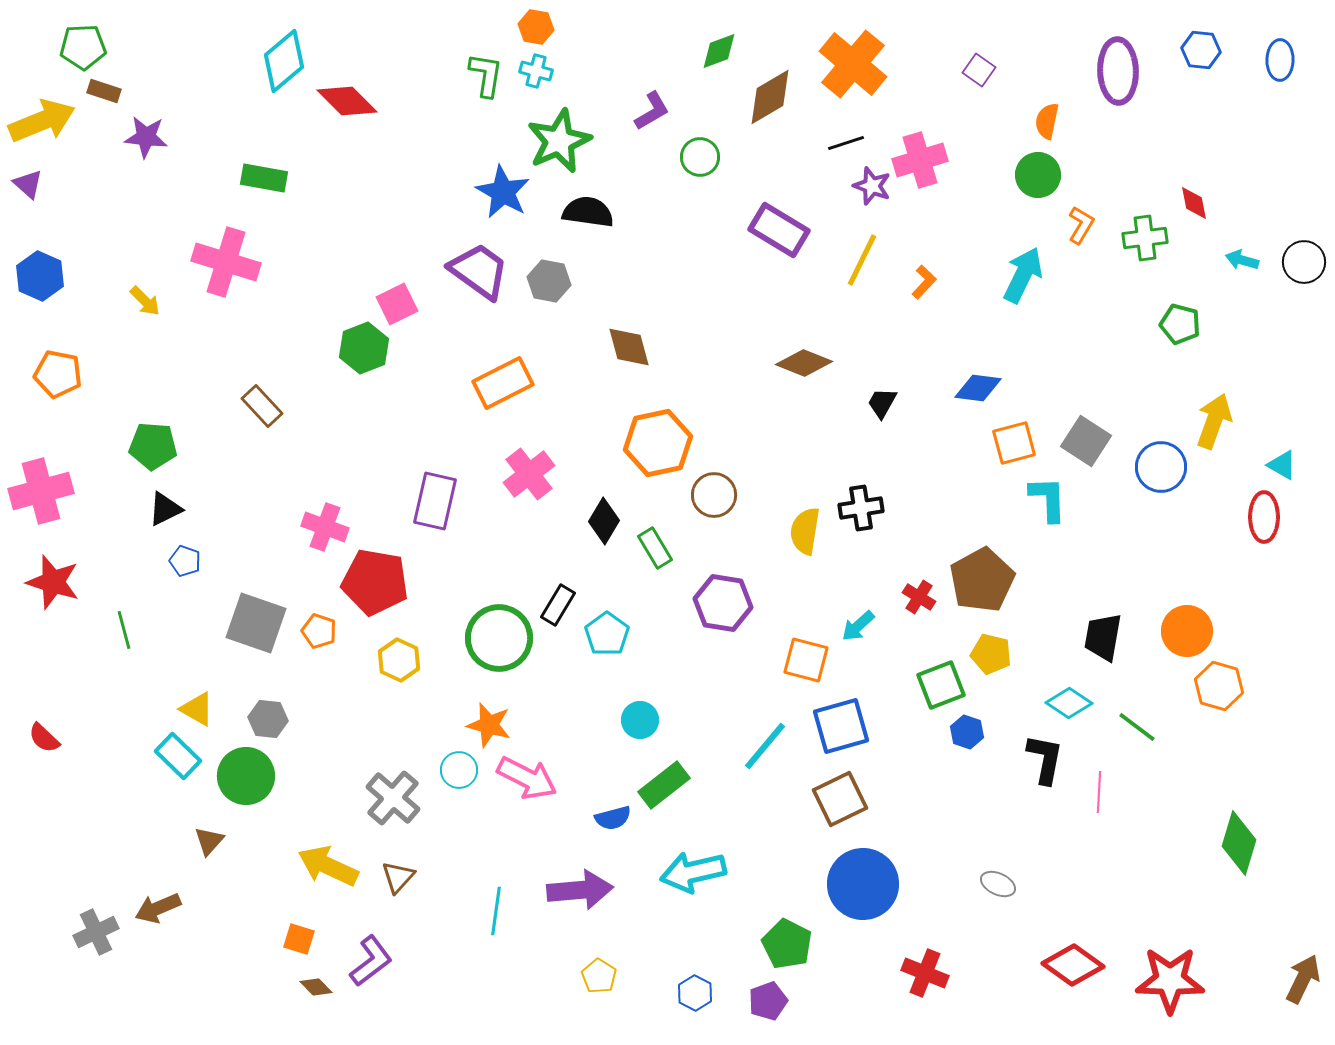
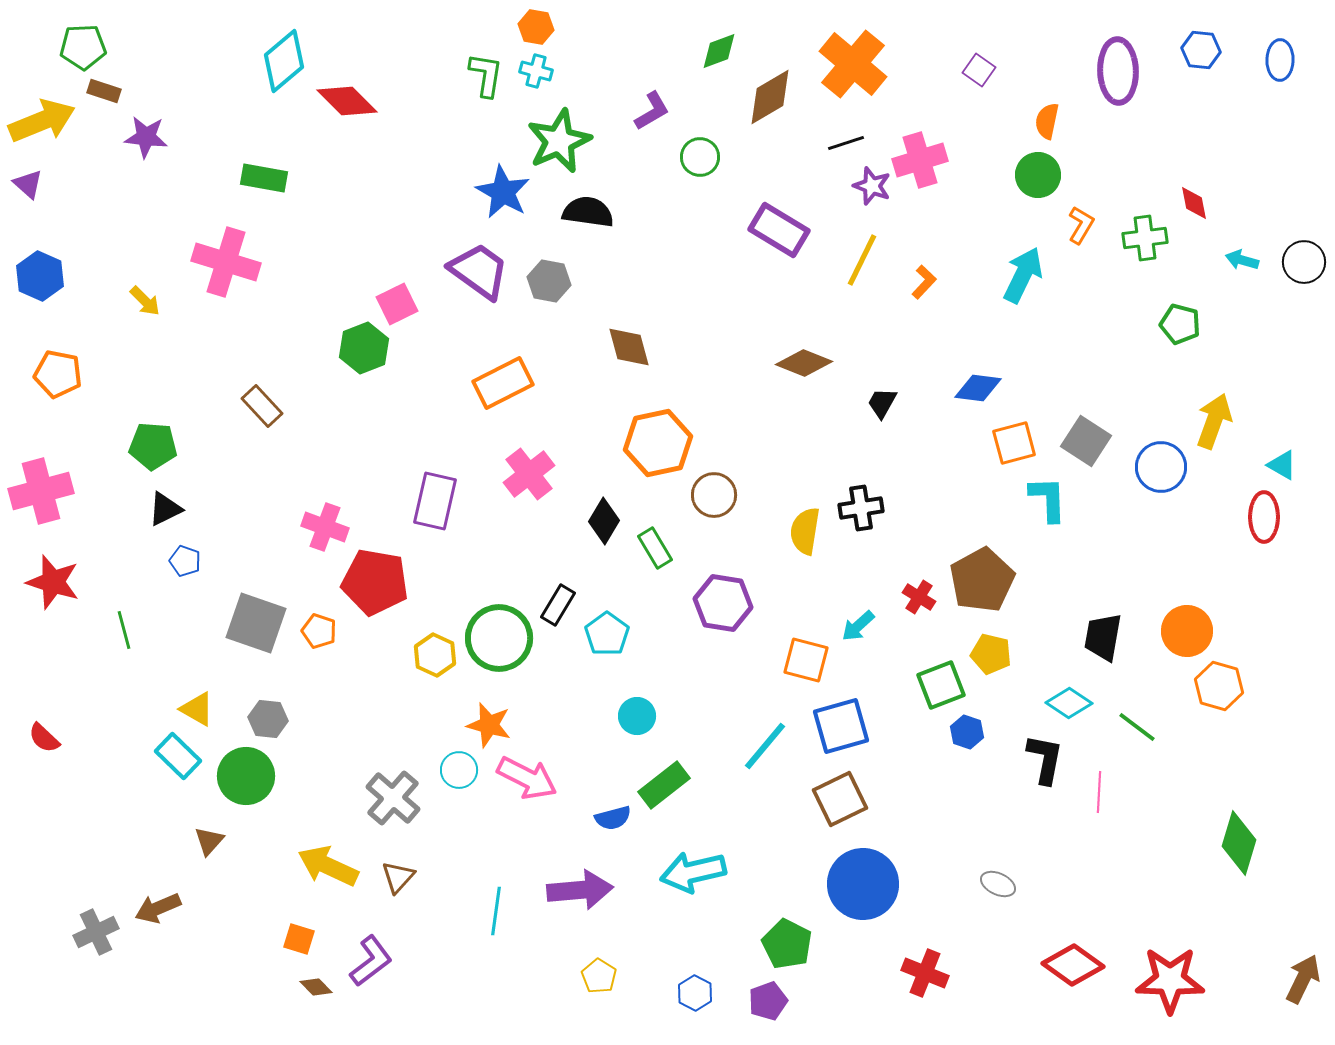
yellow hexagon at (399, 660): moved 36 px right, 5 px up
cyan circle at (640, 720): moved 3 px left, 4 px up
